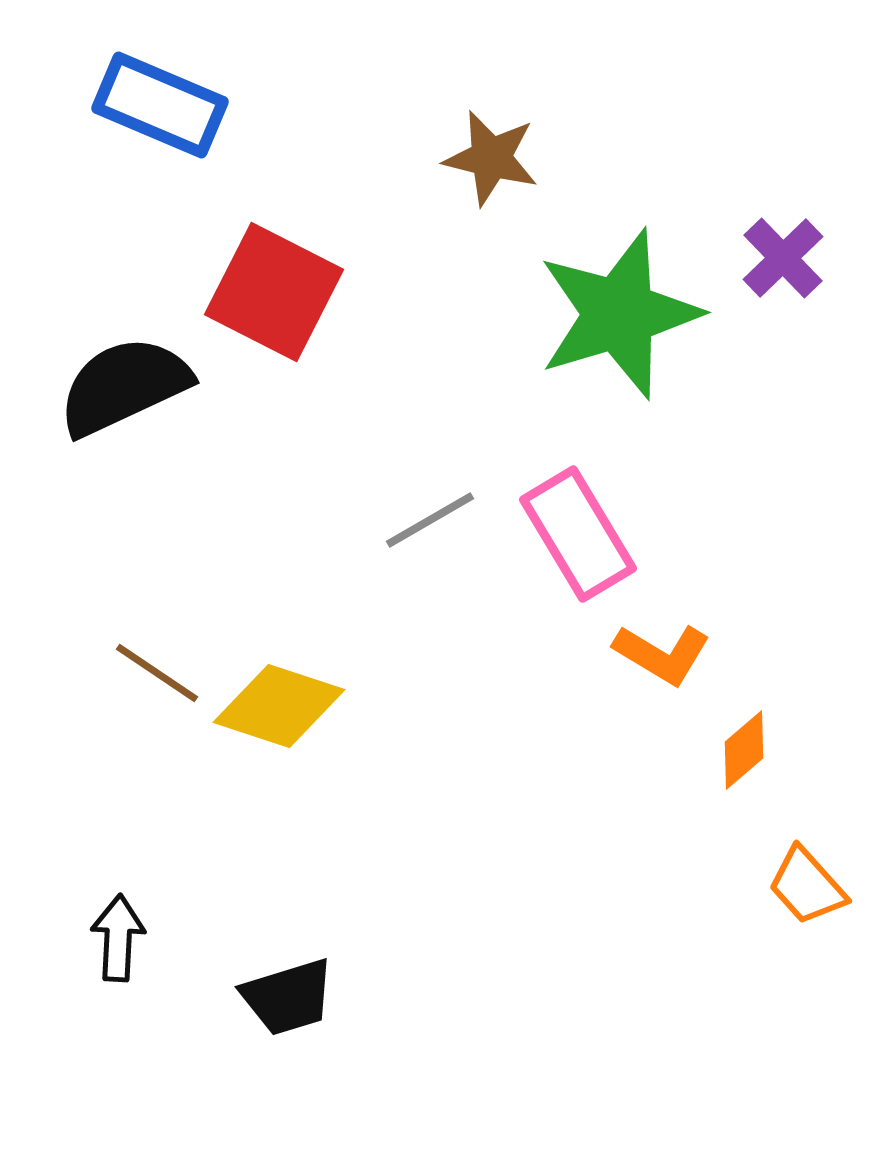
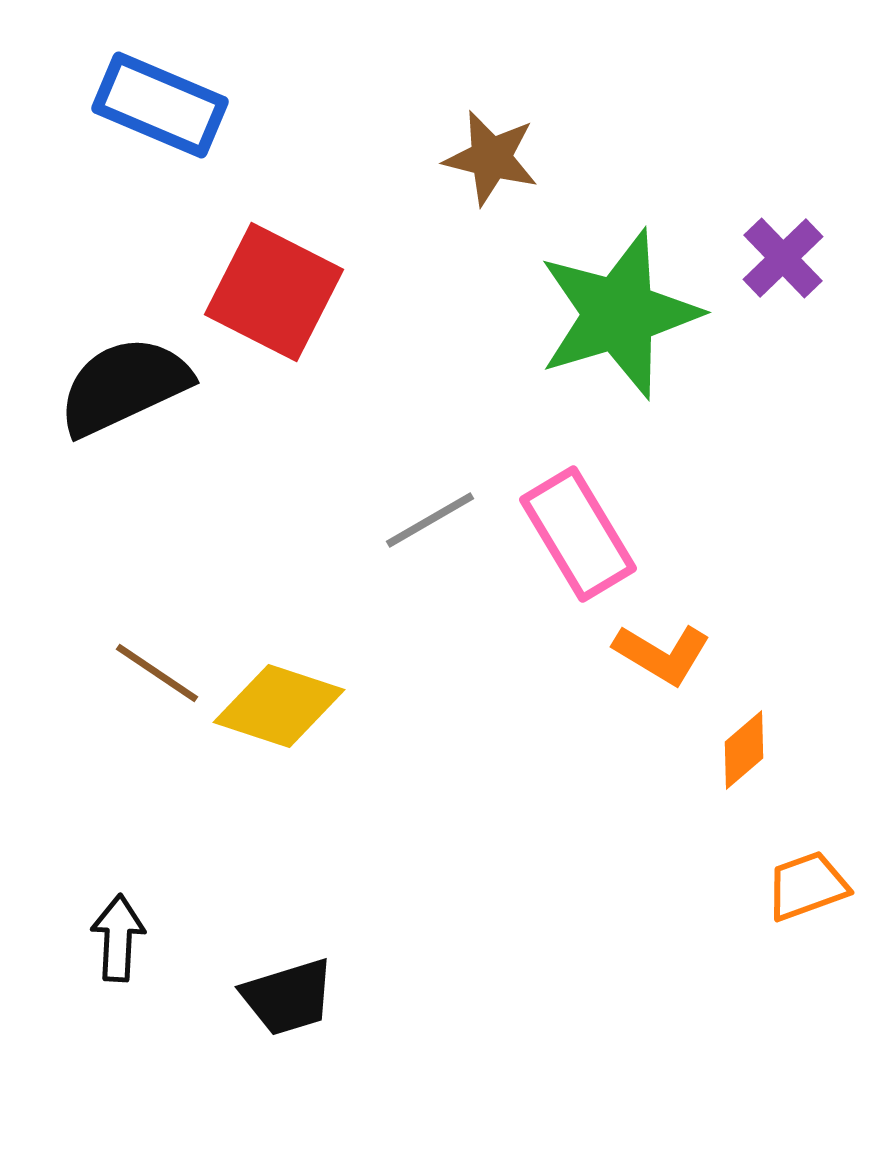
orange trapezoid: rotated 112 degrees clockwise
